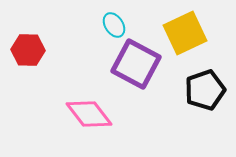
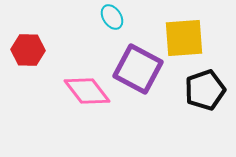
cyan ellipse: moved 2 px left, 8 px up
yellow square: moved 1 px left, 5 px down; rotated 21 degrees clockwise
purple square: moved 2 px right, 5 px down
pink diamond: moved 2 px left, 23 px up
